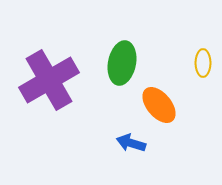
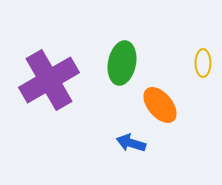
orange ellipse: moved 1 px right
